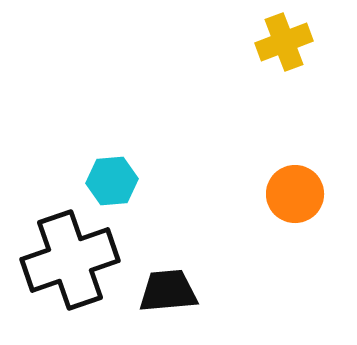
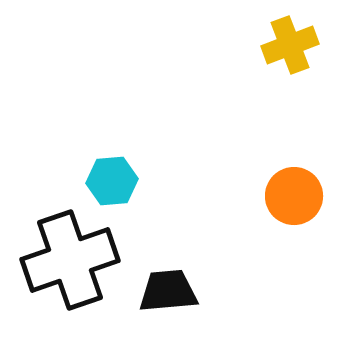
yellow cross: moved 6 px right, 3 px down
orange circle: moved 1 px left, 2 px down
